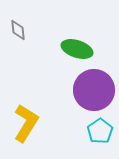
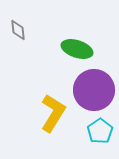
yellow L-shape: moved 27 px right, 10 px up
